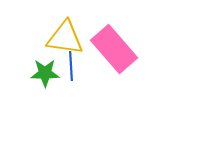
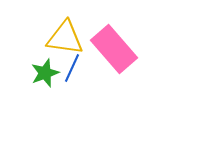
blue line: moved 1 px right, 2 px down; rotated 28 degrees clockwise
green star: rotated 20 degrees counterclockwise
